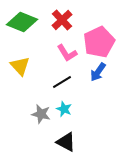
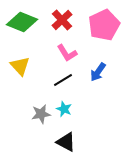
pink pentagon: moved 5 px right, 17 px up
black line: moved 1 px right, 2 px up
gray star: rotated 24 degrees counterclockwise
